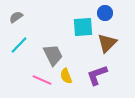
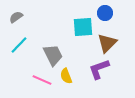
purple L-shape: moved 2 px right, 6 px up
